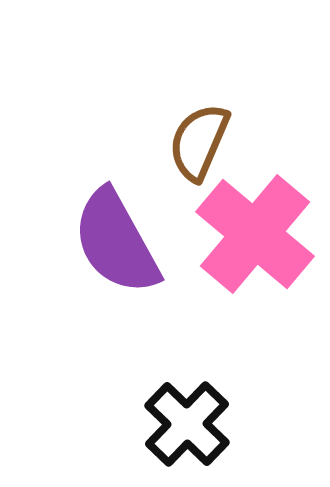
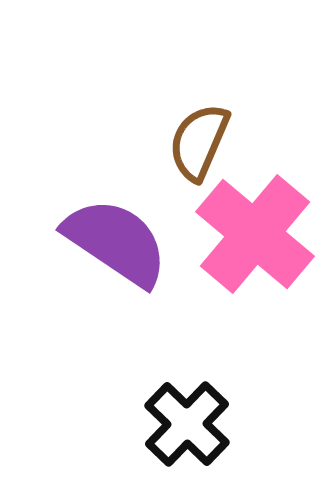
purple semicircle: rotated 153 degrees clockwise
